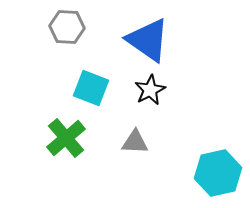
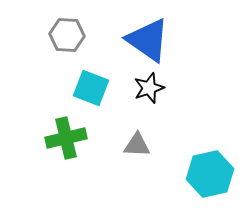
gray hexagon: moved 8 px down
black star: moved 1 px left, 2 px up; rotated 8 degrees clockwise
green cross: rotated 27 degrees clockwise
gray triangle: moved 2 px right, 3 px down
cyan hexagon: moved 8 px left, 1 px down
